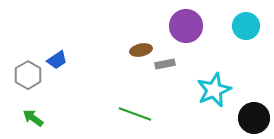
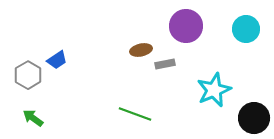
cyan circle: moved 3 px down
